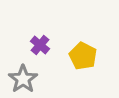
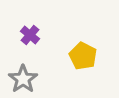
purple cross: moved 10 px left, 10 px up
